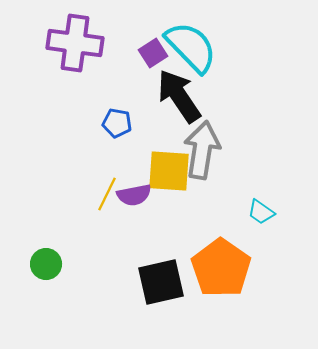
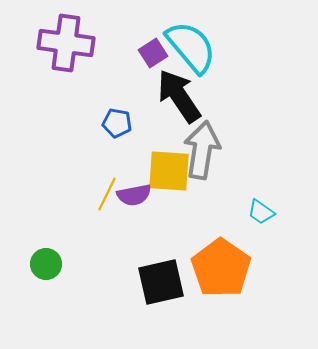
purple cross: moved 9 px left
cyan semicircle: rotated 4 degrees clockwise
